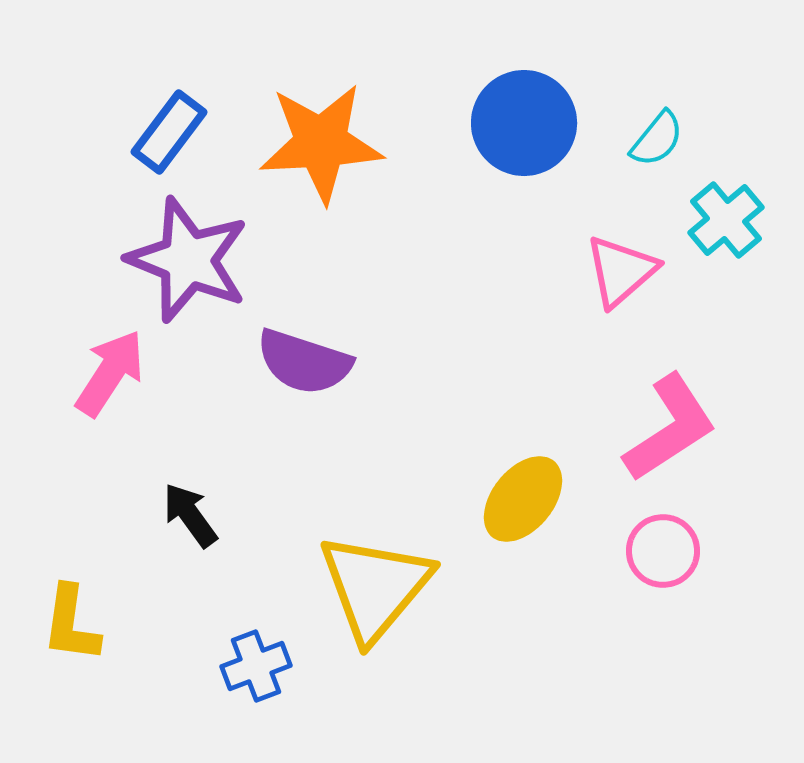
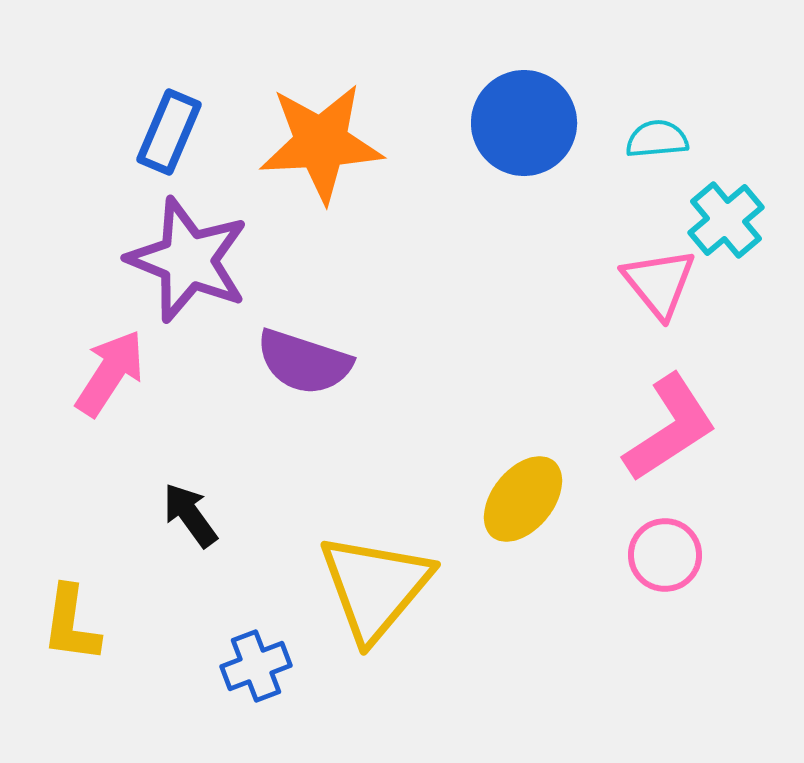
blue rectangle: rotated 14 degrees counterclockwise
cyan semicircle: rotated 134 degrees counterclockwise
pink triangle: moved 38 px right, 12 px down; rotated 28 degrees counterclockwise
pink circle: moved 2 px right, 4 px down
